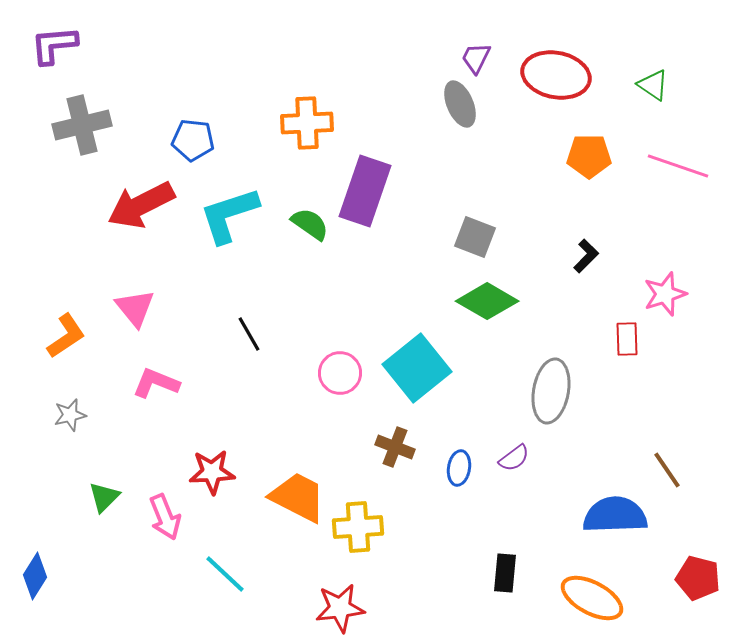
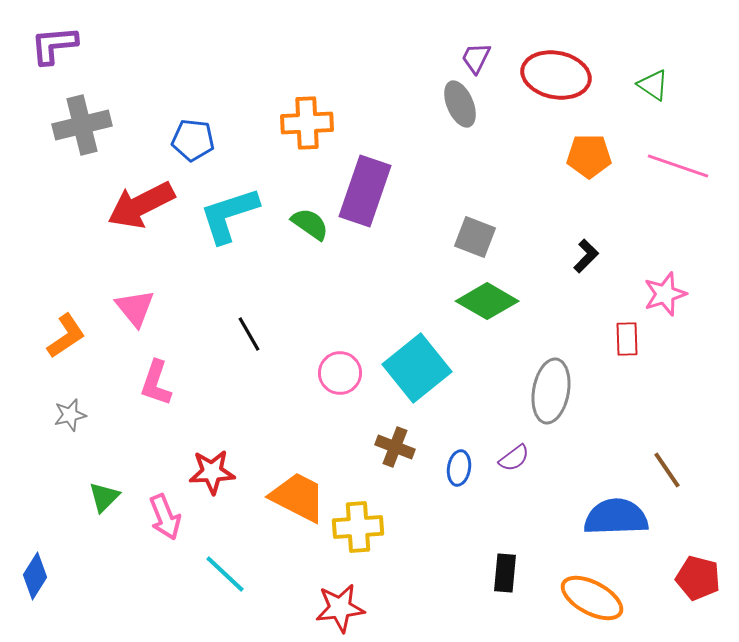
pink L-shape at (156, 383): rotated 93 degrees counterclockwise
blue semicircle at (615, 515): moved 1 px right, 2 px down
